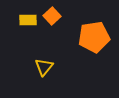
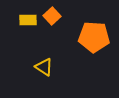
orange pentagon: rotated 12 degrees clockwise
yellow triangle: rotated 36 degrees counterclockwise
